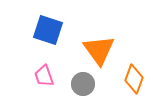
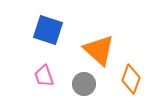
orange triangle: rotated 12 degrees counterclockwise
orange diamond: moved 3 px left
gray circle: moved 1 px right
